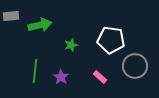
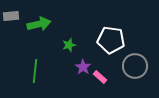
green arrow: moved 1 px left, 1 px up
green star: moved 2 px left
purple star: moved 22 px right, 10 px up
